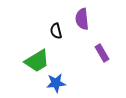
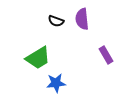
black semicircle: moved 10 px up; rotated 56 degrees counterclockwise
purple rectangle: moved 4 px right, 2 px down
green trapezoid: moved 1 px right, 3 px up
